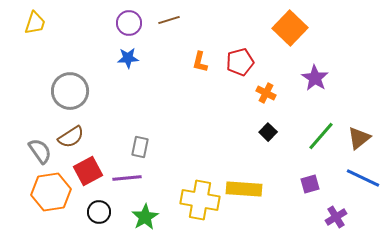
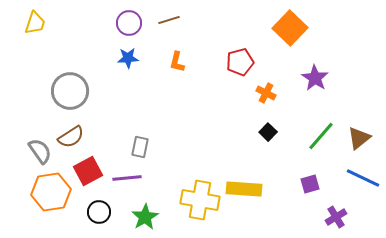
orange L-shape: moved 23 px left
